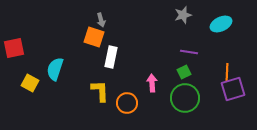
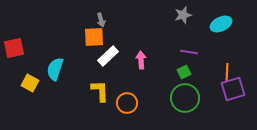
orange square: rotated 20 degrees counterclockwise
white rectangle: moved 3 px left, 1 px up; rotated 35 degrees clockwise
pink arrow: moved 11 px left, 23 px up
